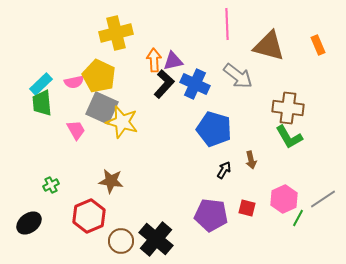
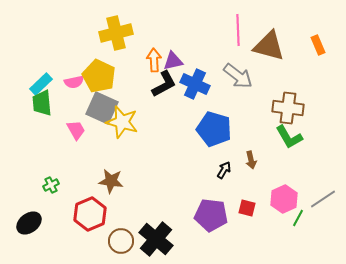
pink line: moved 11 px right, 6 px down
black L-shape: rotated 20 degrees clockwise
red hexagon: moved 1 px right, 2 px up
